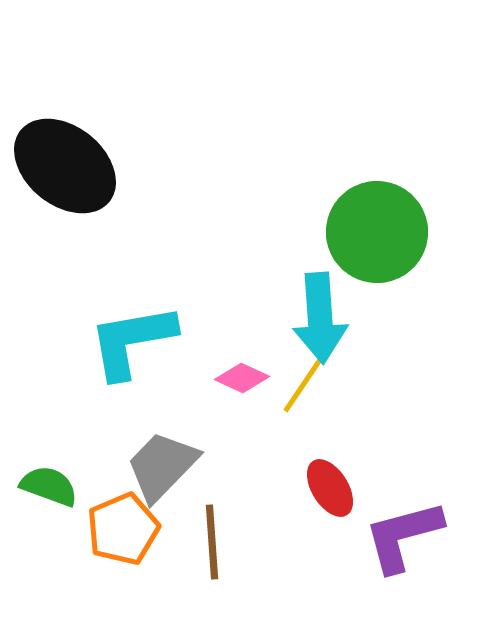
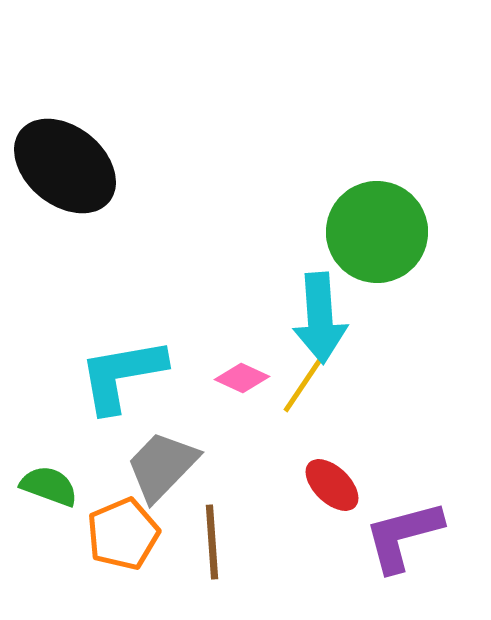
cyan L-shape: moved 10 px left, 34 px down
red ellipse: moved 2 px right, 3 px up; rotated 14 degrees counterclockwise
orange pentagon: moved 5 px down
